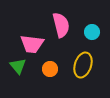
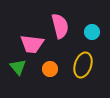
pink semicircle: moved 1 px left, 1 px down
green triangle: moved 1 px down
